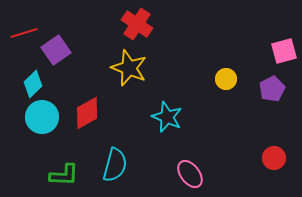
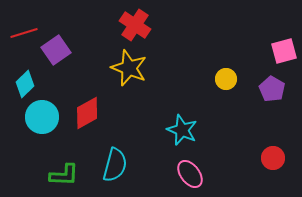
red cross: moved 2 px left, 1 px down
cyan diamond: moved 8 px left
purple pentagon: rotated 15 degrees counterclockwise
cyan star: moved 15 px right, 13 px down
red circle: moved 1 px left
